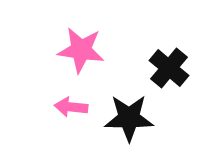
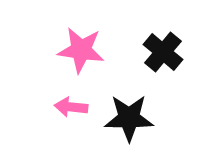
black cross: moved 6 px left, 16 px up
